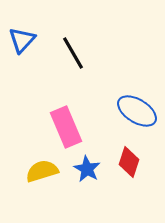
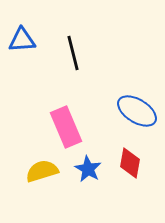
blue triangle: rotated 44 degrees clockwise
black line: rotated 16 degrees clockwise
red diamond: moved 1 px right, 1 px down; rotated 8 degrees counterclockwise
blue star: moved 1 px right
